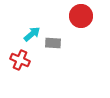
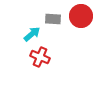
gray rectangle: moved 24 px up
red cross: moved 20 px right, 3 px up
